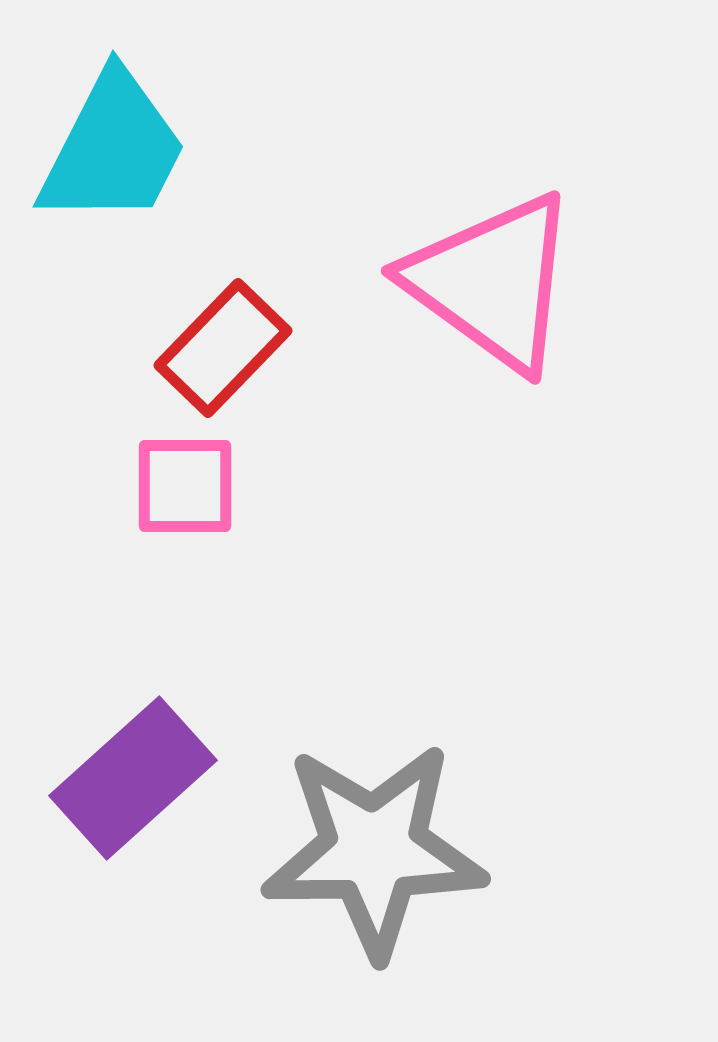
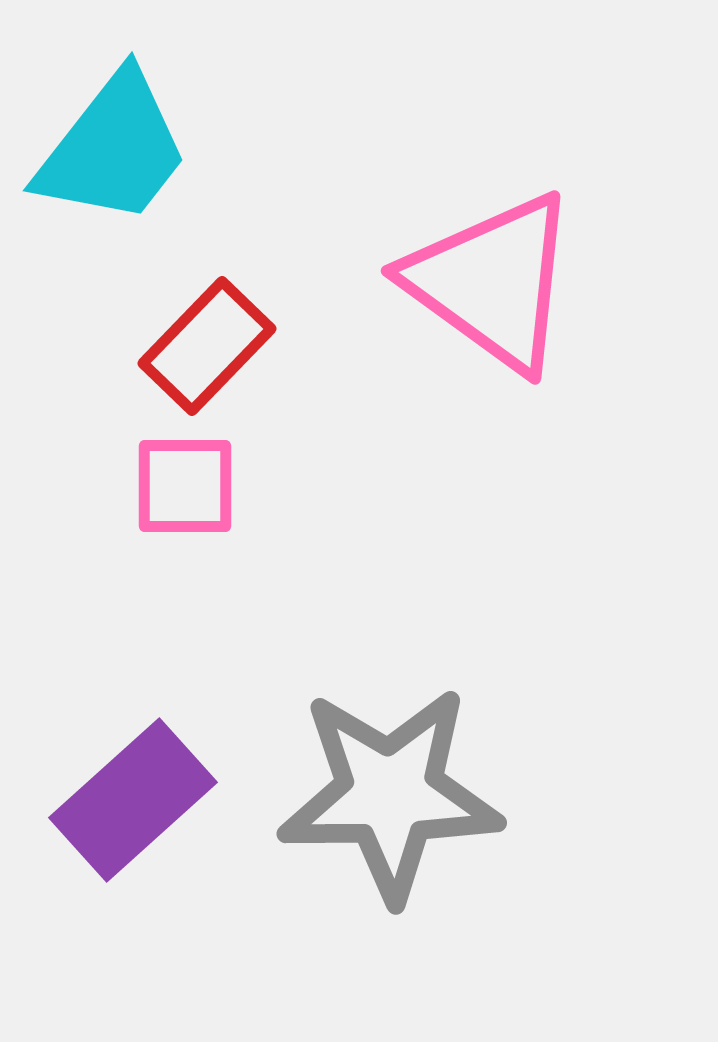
cyan trapezoid: rotated 11 degrees clockwise
red rectangle: moved 16 px left, 2 px up
purple rectangle: moved 22 px down
gray star: moved 16 px right, 56 px up
